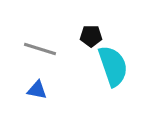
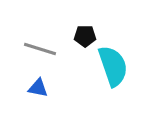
black pentagon: moved 6 px left
blue triangle: moved 1 px right, 2 px up
